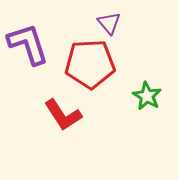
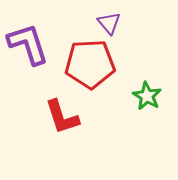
red L-shape: moved 1 px left, 2 px down; rotated 15 degrees clockwise
